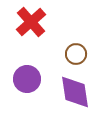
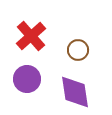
red cross: moved 14 px down
brown circle: moved 2 px right, 4 px up
